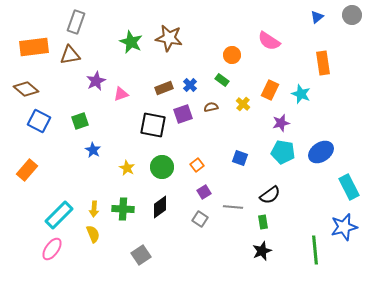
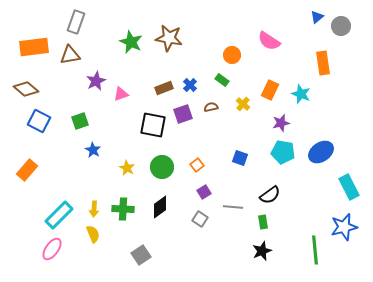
gray circle at (352, 15): moved 11 px left, 11 px down
